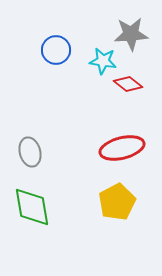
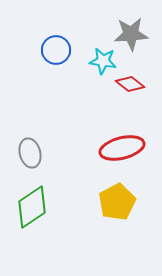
red diamond: moved 2 px right
gray ellipse: moved 1 px down
green diamond: rotated 66 degrees clockwise
